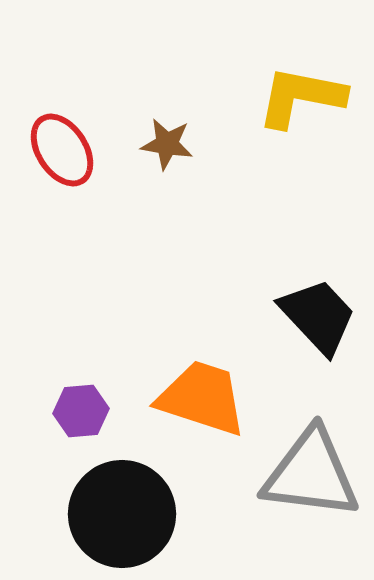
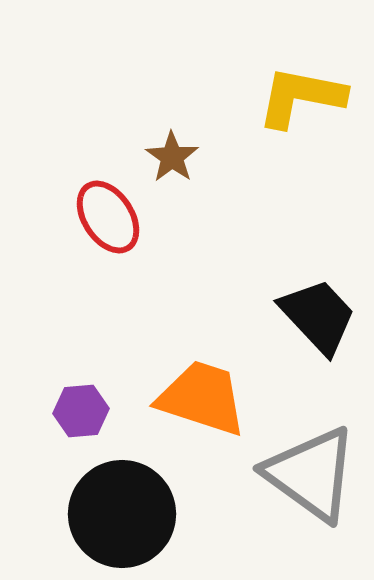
brown star: moved 5 px right, 13 px down; rotated 26 degrees clockwise
red ellipse: moved 46 px right, 67 px down
gray triangle: rotated 29 degrees clockwise
